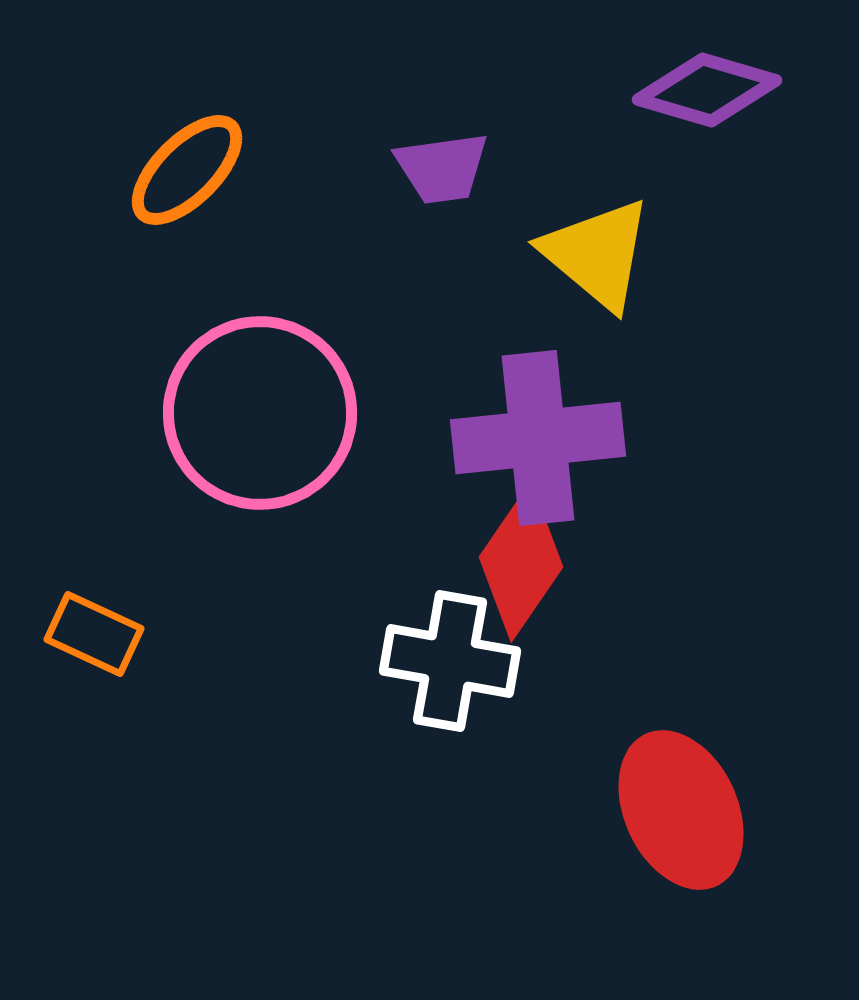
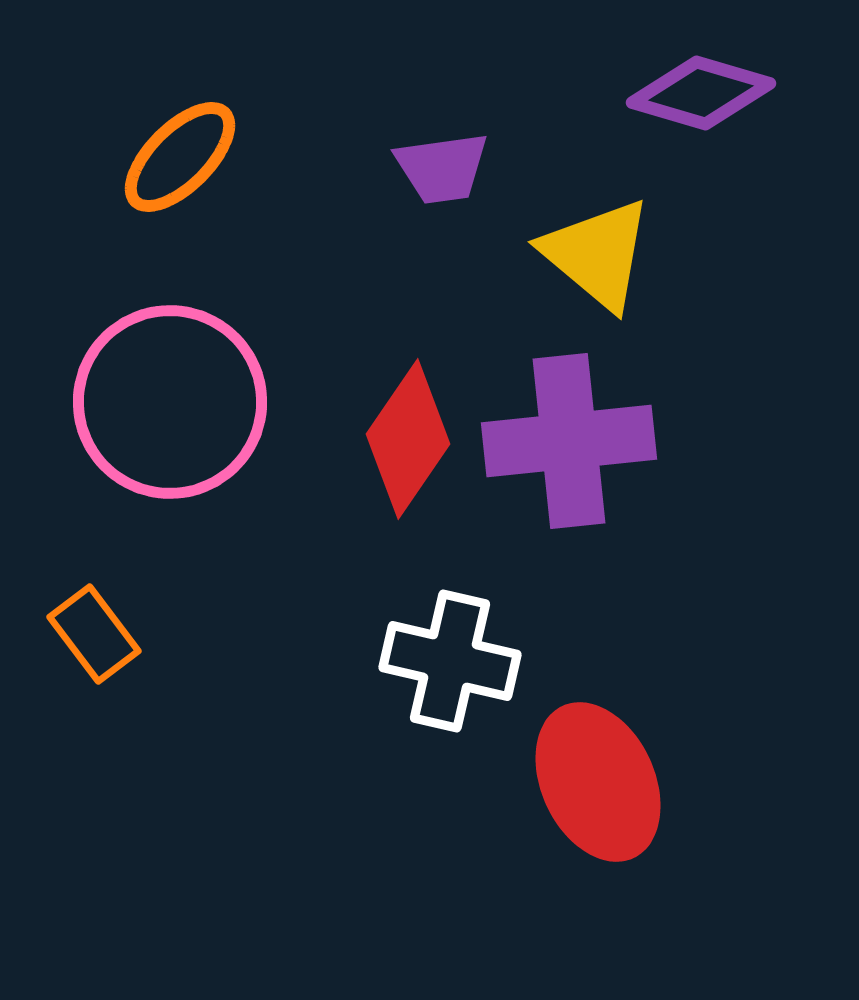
purple diamond: moved 6 px left, 3 px down
orange ellipse: moved 7 px left, 13 px up
pink circle: moved 90 px left, 11 px up
purple cross: moved 31 px right, 3 px down
red diamond: moved 113 px left, 123 px up
orange rectangle: rotated 28 degrees clockwise
white cross: rotated 3 degrees clockwise
red ellipse: moved 83 px left, 28 px up
